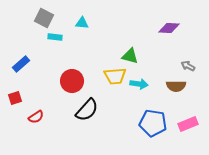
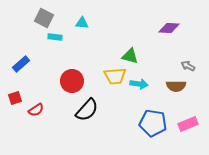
red semicircle: moved 7 px up
